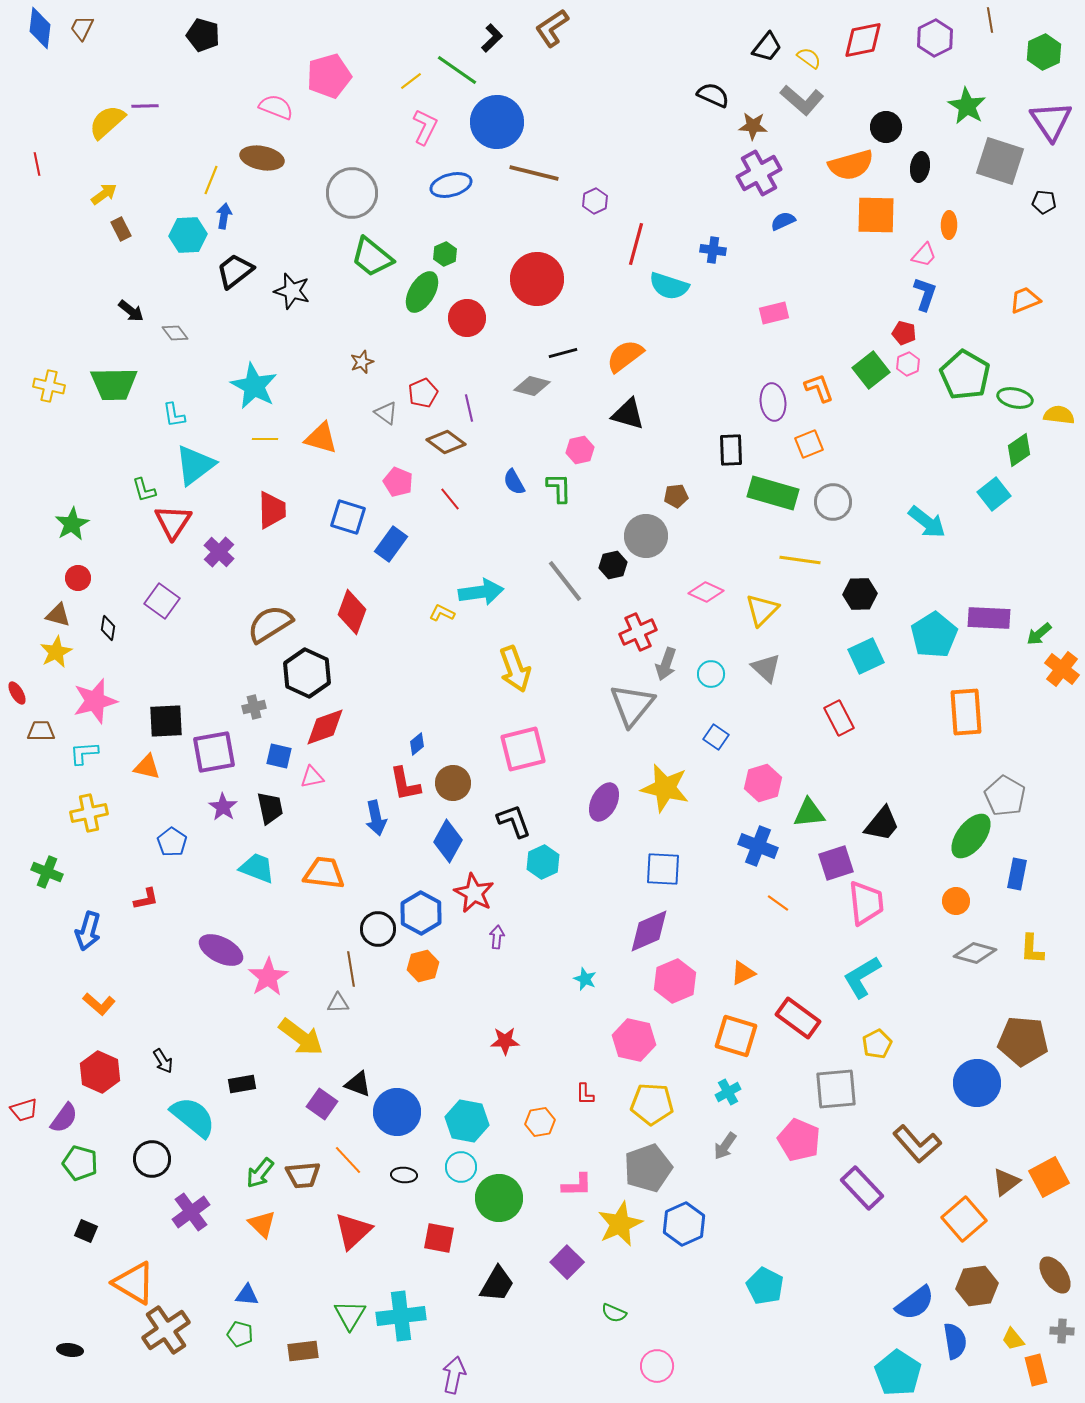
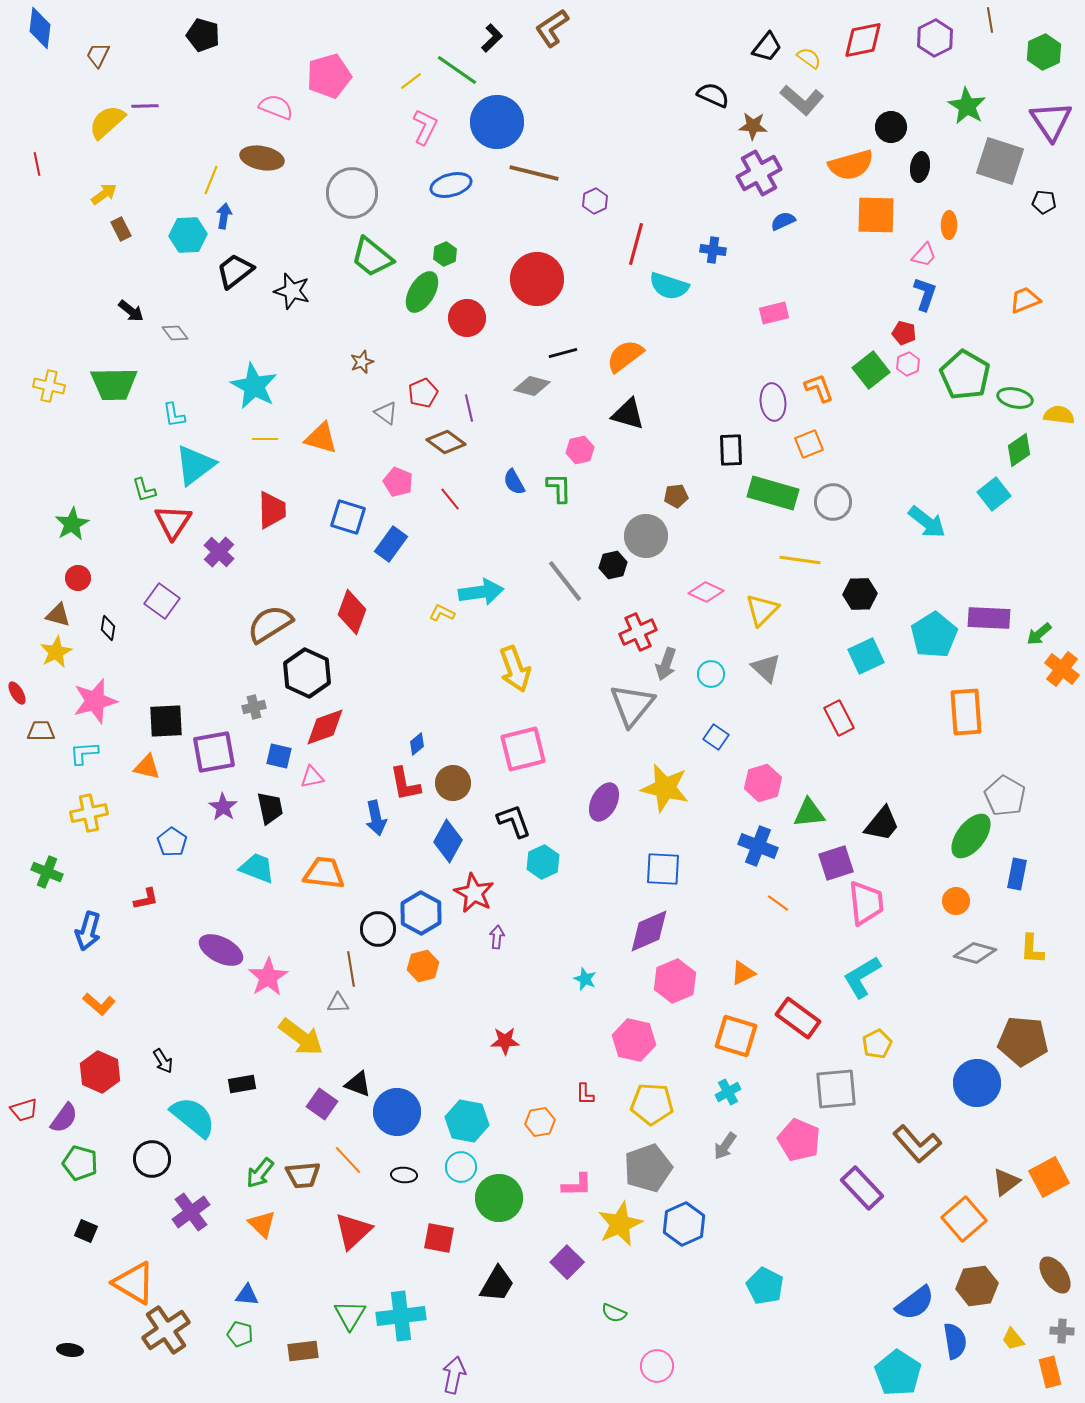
brown trapezoid at (82, 28): moved 16 px right, 27 px down
black circle at (886, 127): moved 5 px right
orange rectangle at (1036, 1370): moved 14 px right, 2 px down
